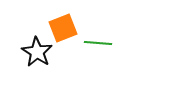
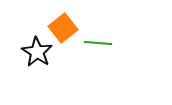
orange square: rotated 16 degrees counterclockwise
